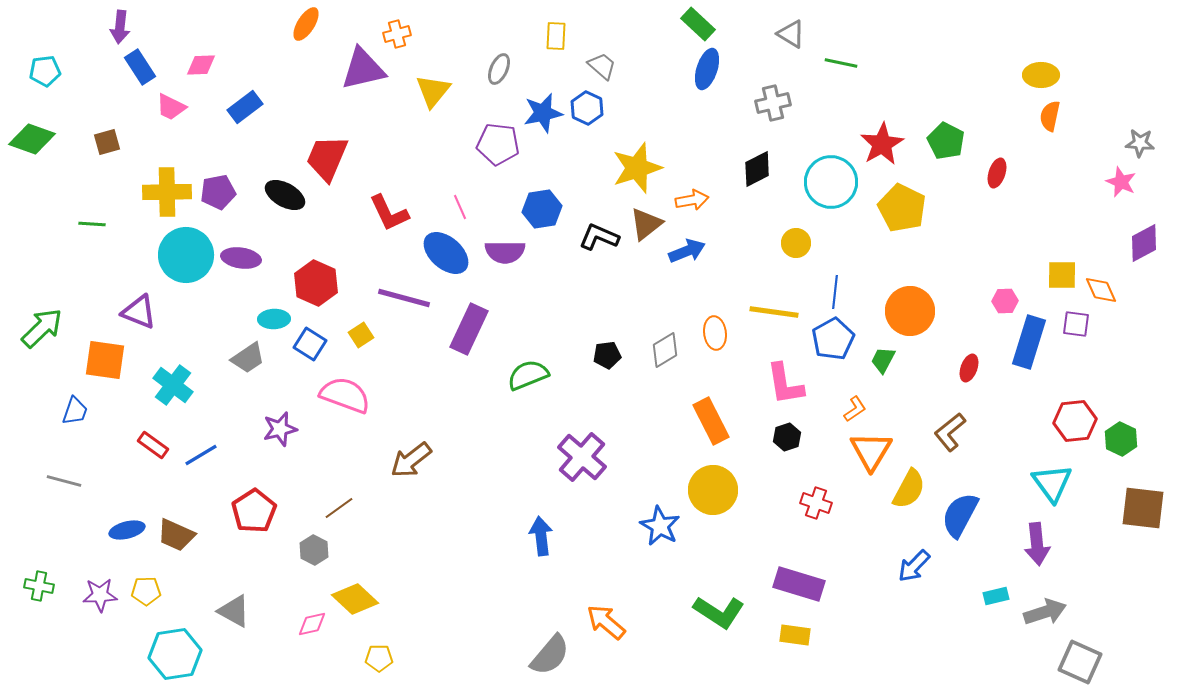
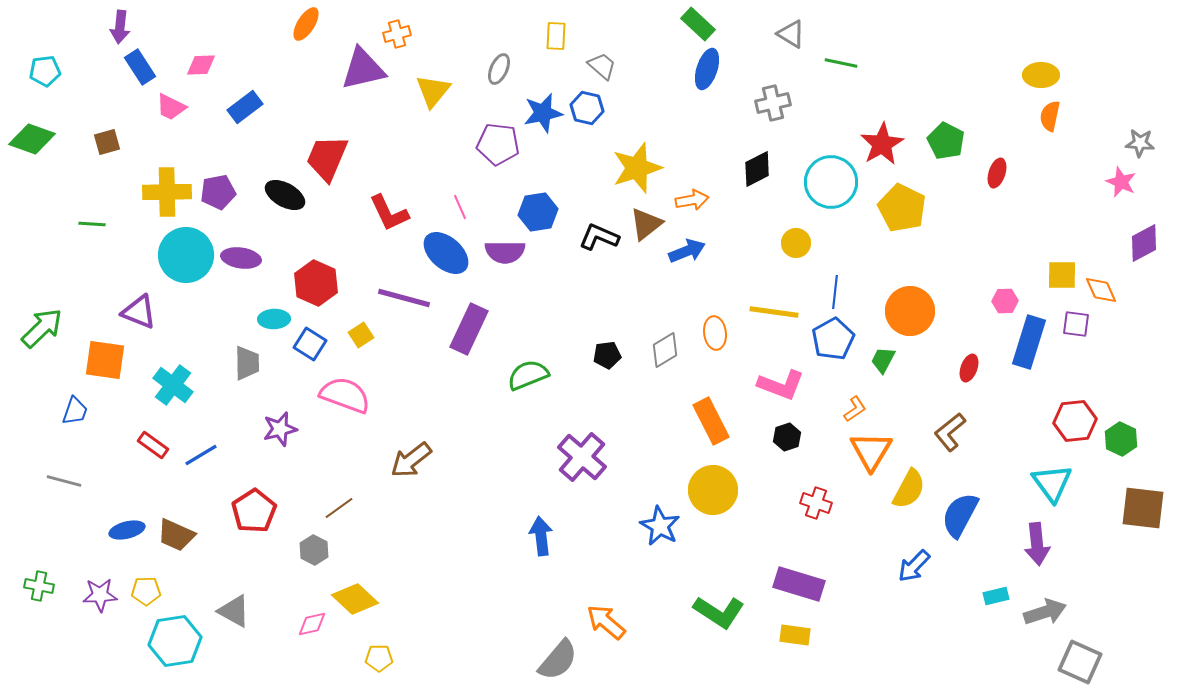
blue hexagon at (587, 108): rotated 12 degrees counterclockwise
blue hexagon at (542, 209): moved 4 px left, 3 px down
gray trapezoid at (248, 358): moved 1 px left, 5 px down; rotated 57 degrees counterclockwise
pink L-shape at (785, 384): moved 4 px left, 1 px down; rotated 60 degrees counterclockwise
cyan hexagon at (175, 654): moved 13 px up
gray semicircle at (550, 655): moved 8 px right, 5 px down
